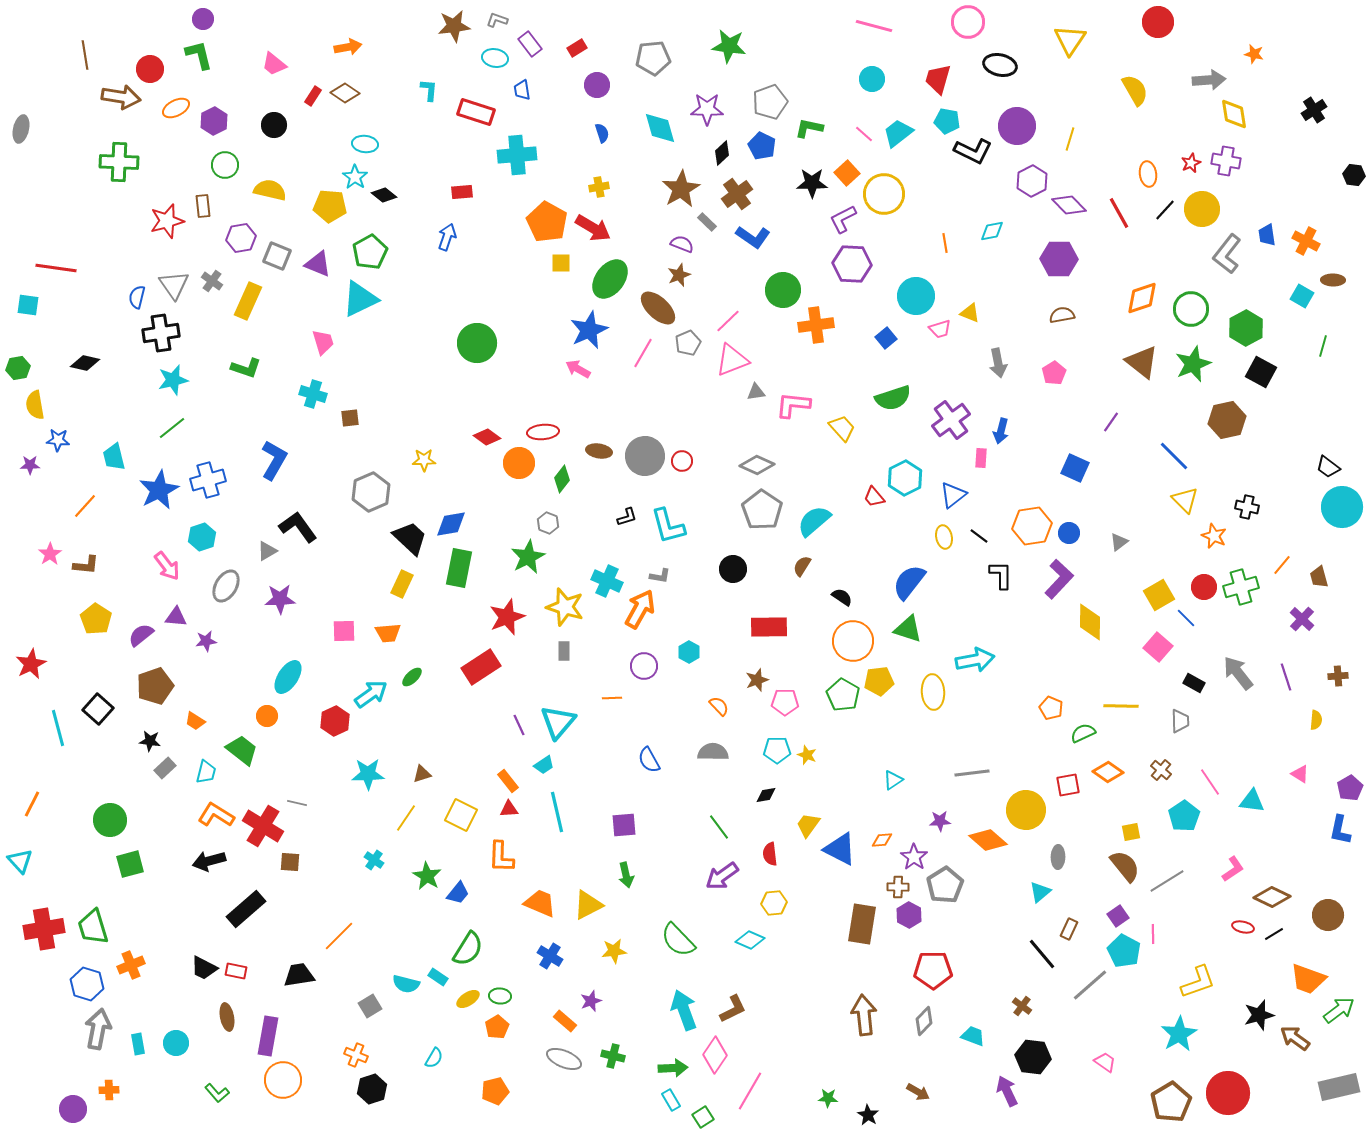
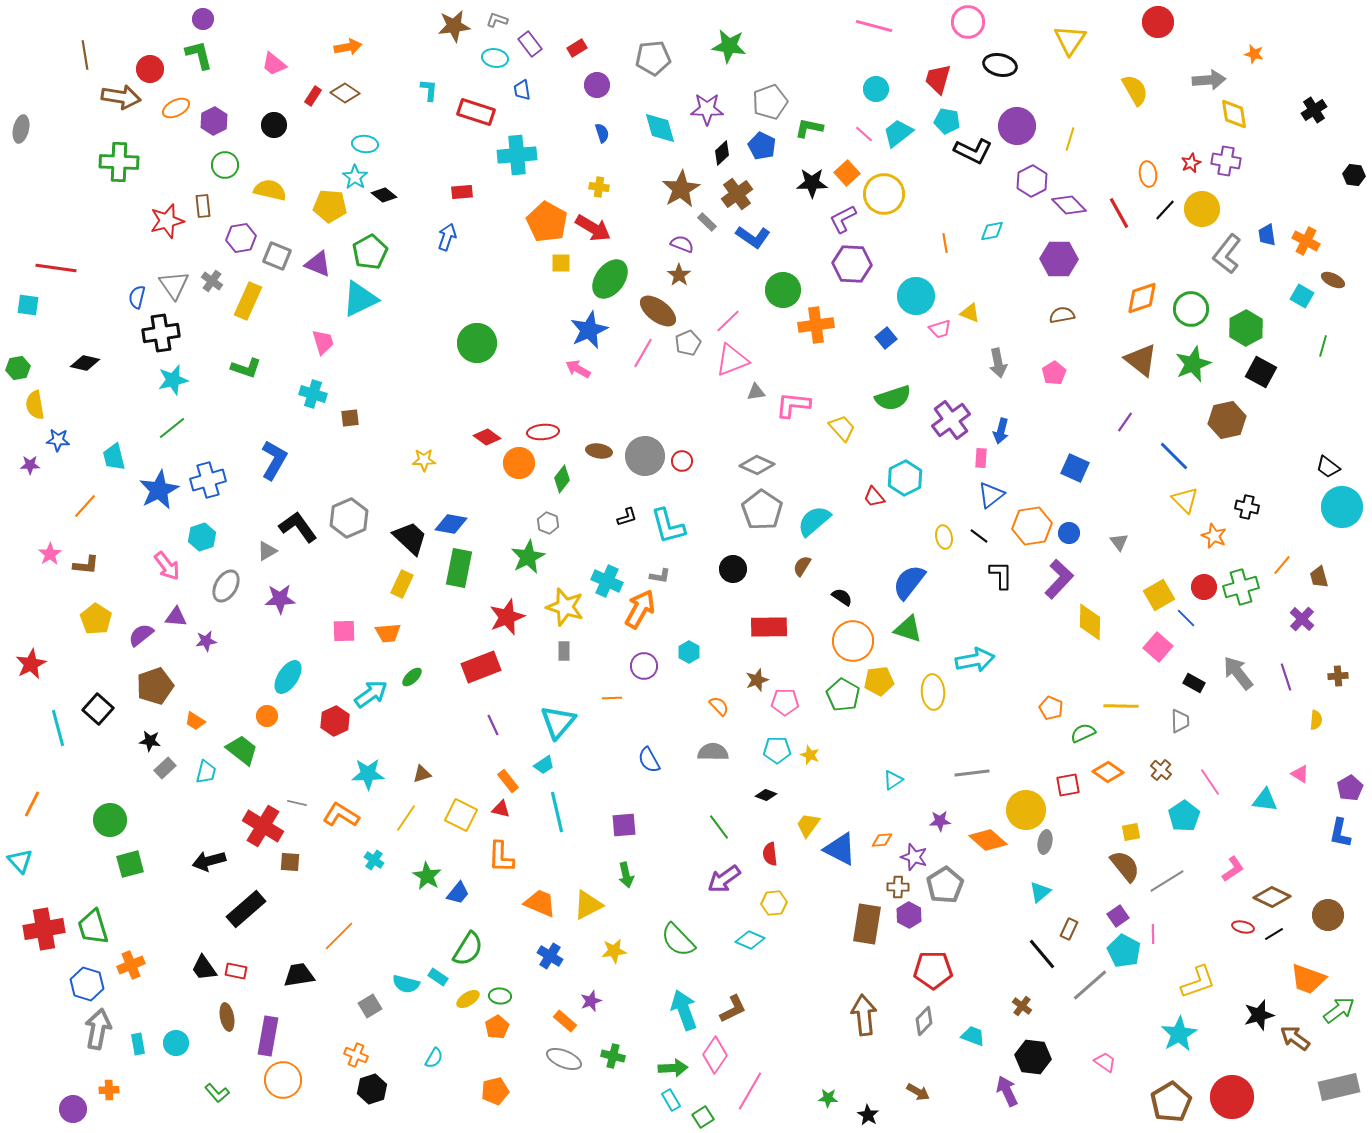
cyan circle at (872, 79): moved 4 px right, 10 px down
yellow cross at (599, 187): rotated 18 degrees clockwise
brown star at (679, 275): rotated 15 degrees counterclockwise
brown ellipse at (1333, 280): rotated 25 degrees clockwise
brown ellipse at (658, 308): moved 3 px down; rotated 6 degrees counterclockwise
brown triangle at (1142, 362): moved 1 px left, 2 px up
purple line at (1111, 422): moved 14 px right
gray hexagon at (371, 492): moved 22 px left, 26 px down
blue triangle at (953, 495): moved 38 px right
blue diamond at (451, 524): rotated 20 degrees clockwise
gray triangle at (1119, 542): rotated 30 degrees counterclockwise
red rectangle at (481, 667): rotated 12 degrees clockwise
purple line at (519, 725): moved 26 px left
yellow star at (807, 755): moved 3 px right
black diamond at (766, 795): rotated 30 degrees clockwise
cyan triangle at (1252, 801): moved 13 px right, 1 px up
red triangle at (509, 809): moved 8 px left; rotated 18 degrees clockwise
orange L-shape at (216, 815): moved 125 px right
blue L-shape at (1340, 830): moved 3 px down
purple star at (914, 857): rotated 16 degrees counterclockwise
gray ellipse at (1058, 857): moved 13 px left, 15 px up; rotated 10 degrees clockwise
purple arrow at (722, 876): moved 2 px right, 3 px down
brown rectangle at (862, 924): moved 5 px right
black trapezoid at (204, 968): rotated 28 degrees clockwise
red circle at (1228, 1093): moved 4 px right, 4 px down
